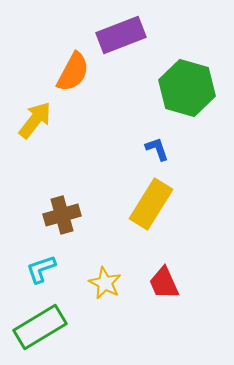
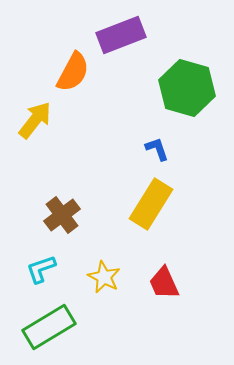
brown cross: rotated 21 degrees counterclockwise
yellow star: moved 1 px left, 6 px up
green rectangle: moved 9 px right
